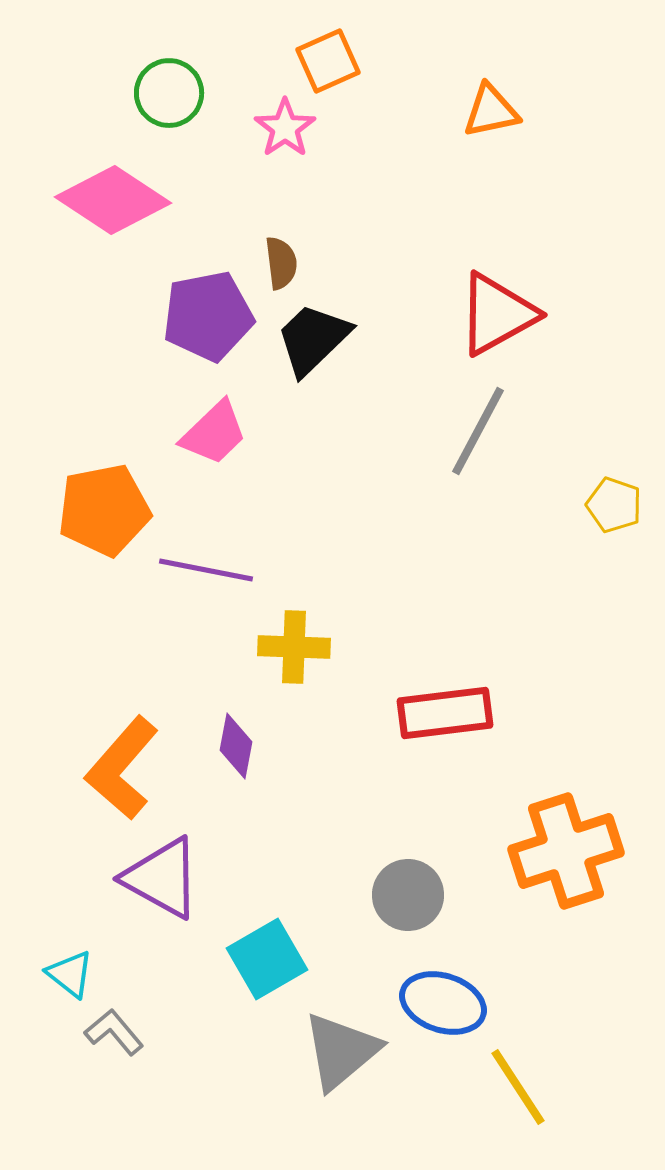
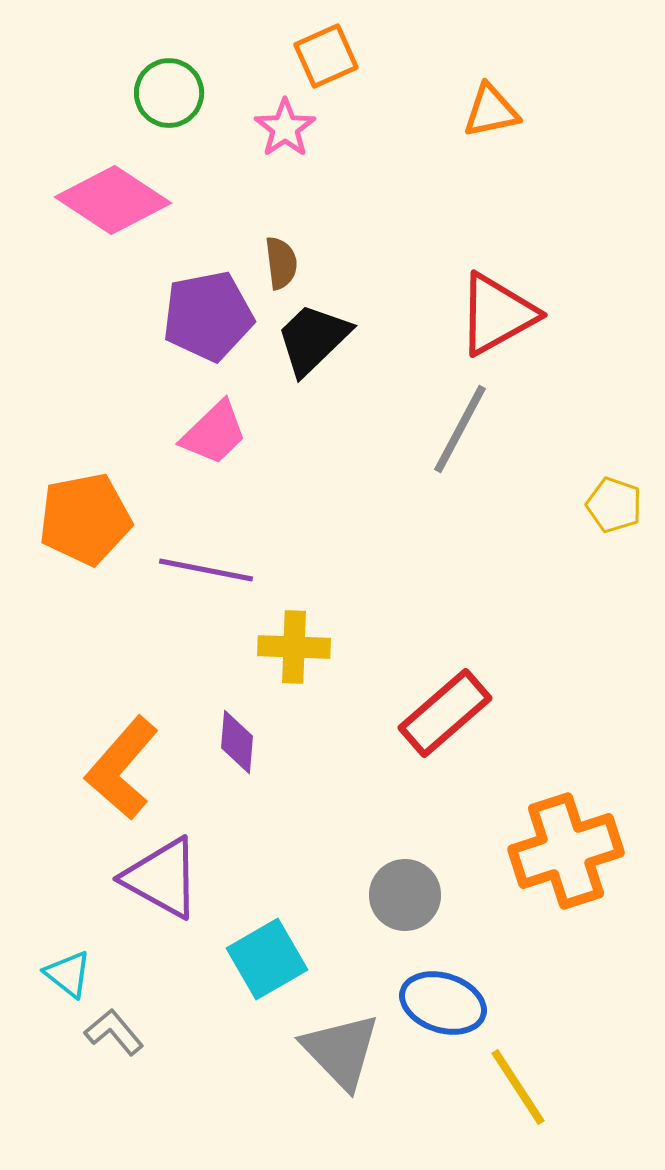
orange square: moved 2 px left, 5 px up
gray line: moved 18 px left, 2 px up
orange pentagon: moved 19 px left, 9 px down
red rectangle: rotated 34 degrees counterclockwise
purple diamond: moved 1 px right, 4 px up; rotated 6 degrees counterclockwise
gray circle: moved 3 px left
cyan triangle: moved 2 px left
gray triangle: rotated 34 degrees counterclockwise
